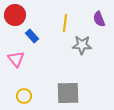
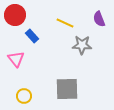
yellow line: rotated 72 degrees counterclockwise
gray square: moved 1 px left, 4 px up
